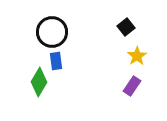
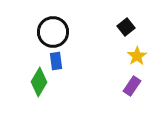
black circle: moved 1 px right
